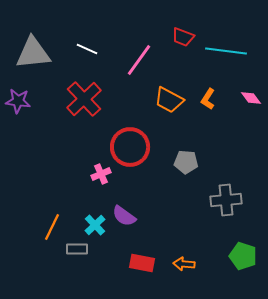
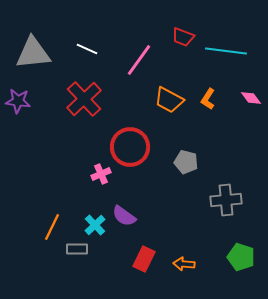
gray pentagon: rotated 10 degrees clockwise
green pentagon: moved 2 px left, 1 px down
red rectangle: moved 2 px right, 4 px up; rotated 75 degrees counterclockwise
